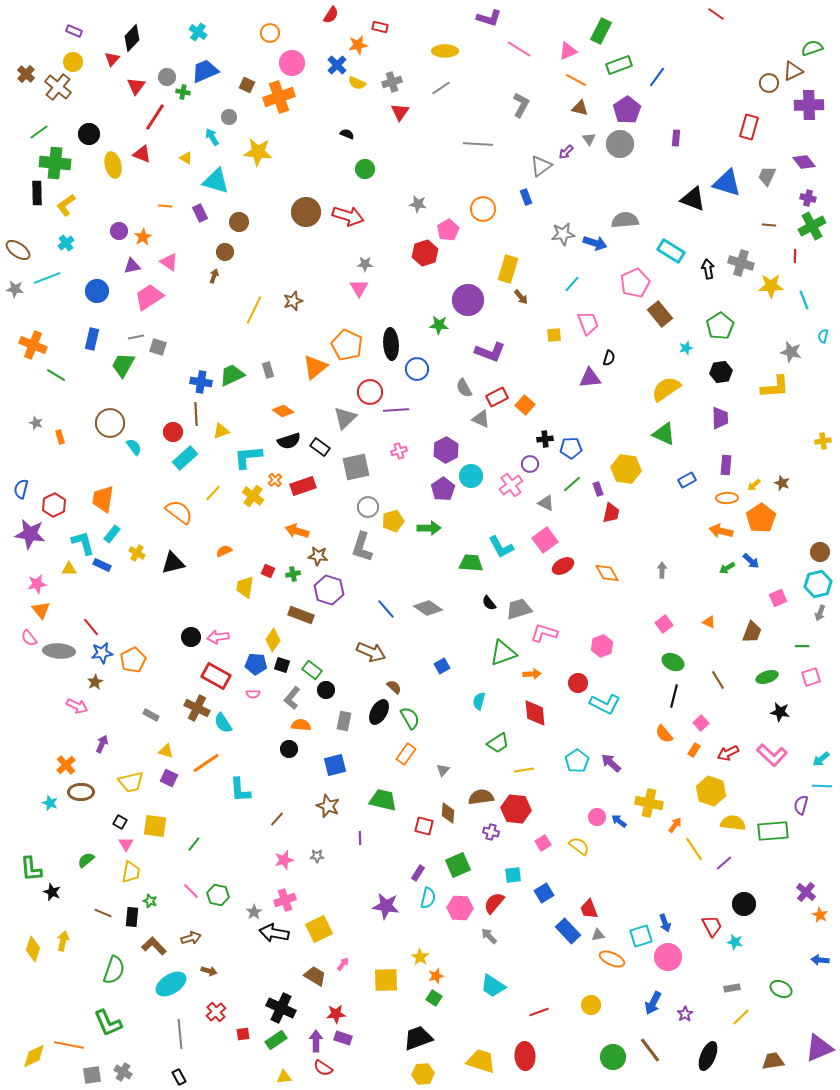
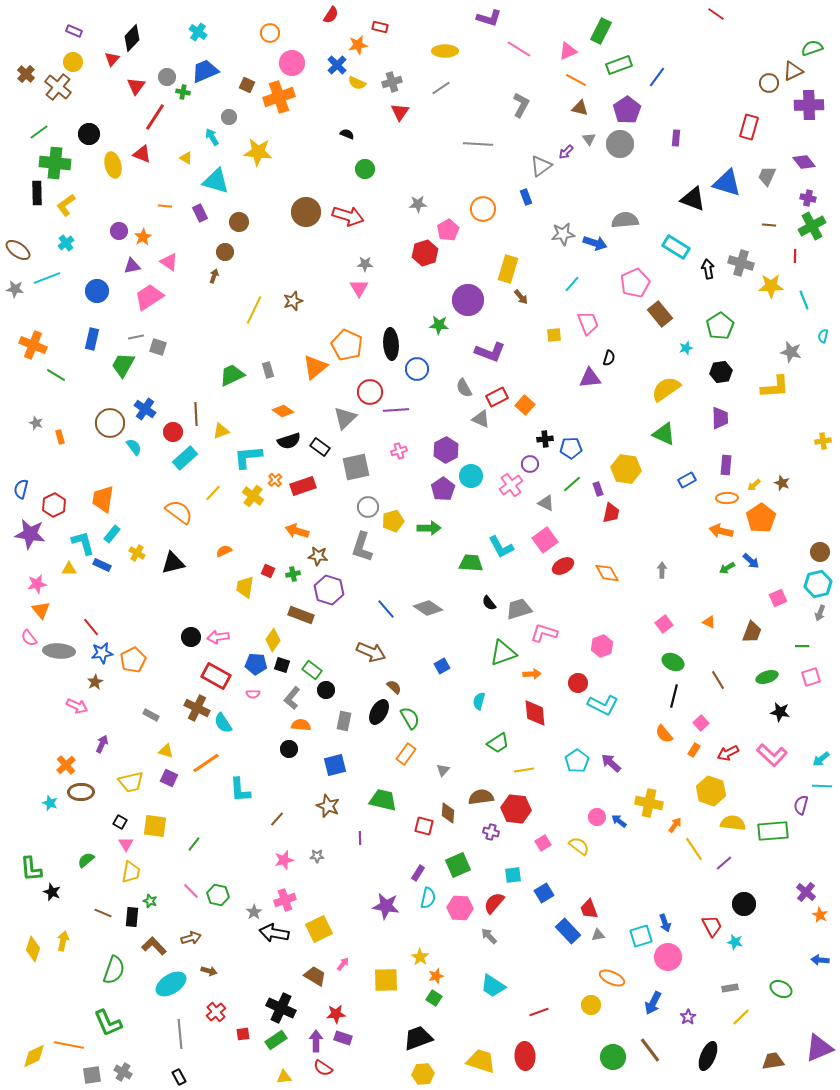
gray star at (418, 204): rotated 12 degrees counterclockwise
cyan rectangle at (671, 251): moved 5 px right, 4 px up
blue cross at (201, 382): moved 56 px left, 27 px down; rotated 25 degrees clockwise
cyan L-shape at (605, 704): moved 2 px left, 1 px down
orange ellipse at (612, 959): moved 19 px down
gray rectangle at (732, 988): moved 2 px left
purple star at (685, 1014): moved 3 px right, 3 px down
